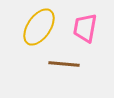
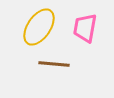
brown line: moved 10 px left
